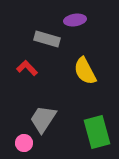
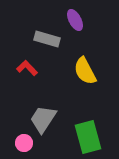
purple ellipse: rotated 70 degrees clockwise
green rectangle: moved 9 px left, 5 px down
